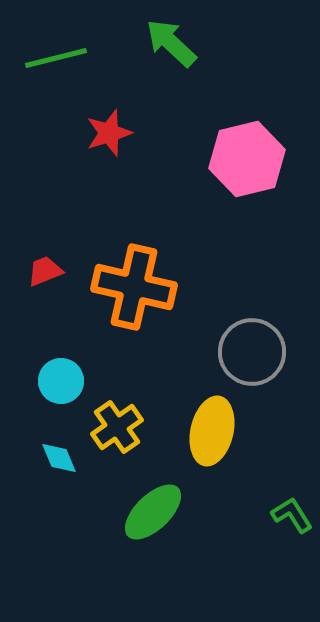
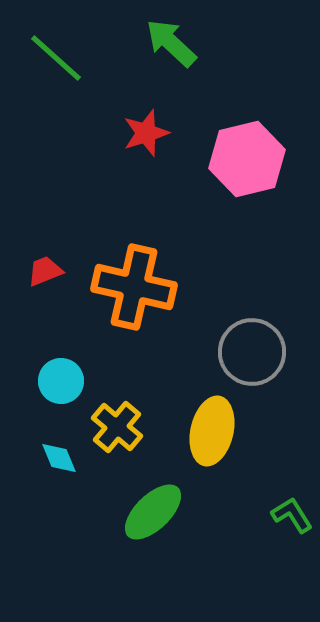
green line: rotated 56 degrees clockwise
red star: moved 37 px right
yellow cross: rotated 15 degrees counterclockwise
